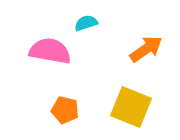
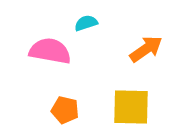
yellow square: rotated 21 degrees counterclockwise
